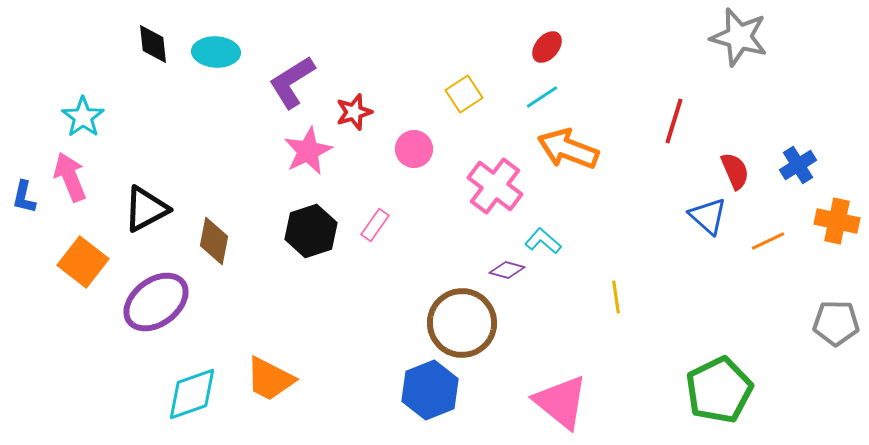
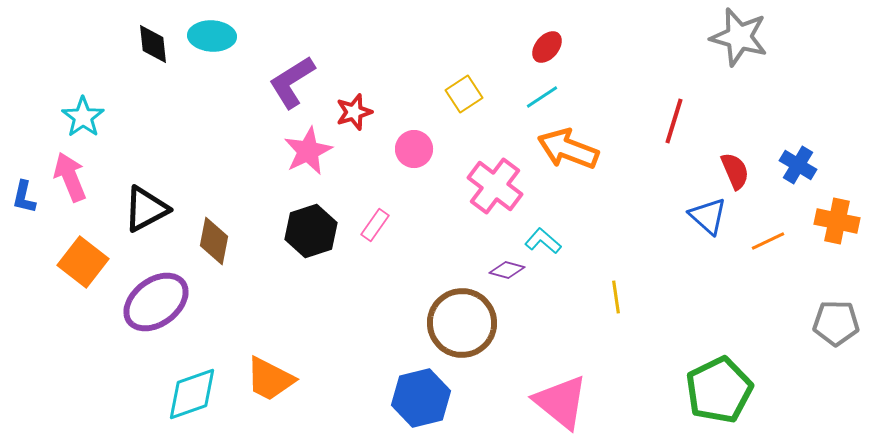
cyan ellipse: moved 4 px left, 16 px up
blue cross: rotated 27 degrees counterclockwise
blue hexagon: moved 9 px left, 8 px down; rotated 8 degrees clockwise
